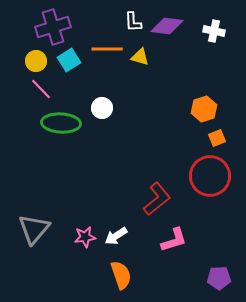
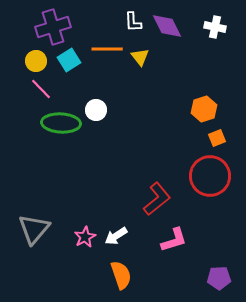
purple diamond: rotated 56 degrees clockwise
white cross: moved 1 px right, 4 px up
yellow triangle: rotated 36 degrees clockwise
white circle: moved 6 px left, 2 px down
pink star: rotated 20 degrees counterclockwise
